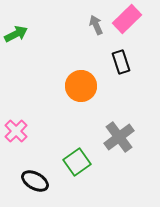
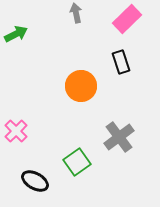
gray arrow: moved 20 px left, 12 px up; rotated 12 degrees clockwise
